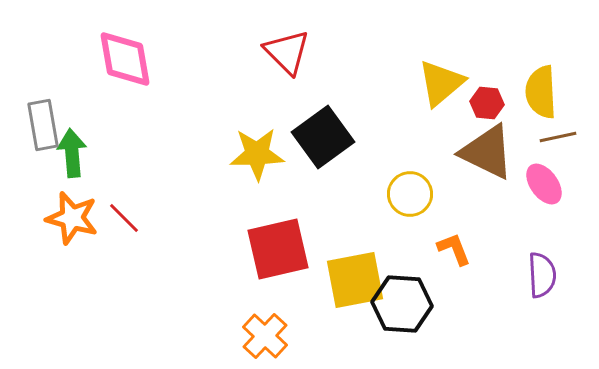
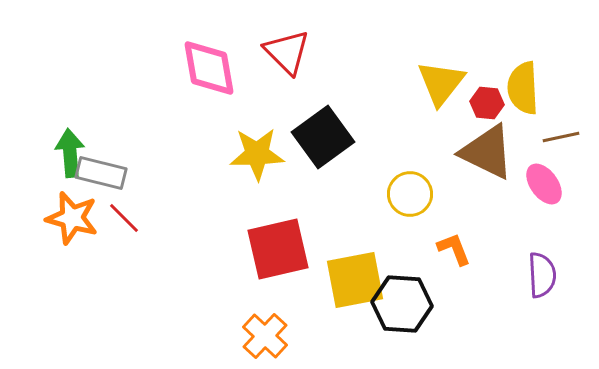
pink diamond: moved 84 px right, 9 px down
yellow triangle: rotated 12 degrees counterclockwise
yellow semicircle: moved 18 px left, 4 px up
gray rectangle: moved 58 px right, 48 px down; rotated 66 degrees counterclockwise
brown line: moved 3 px right
green arrow: moved 2 px left
